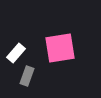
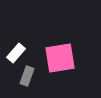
pink square: moved 10 px down
